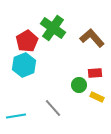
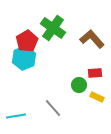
brown L-shape: moved 1 px down
cyan hexagon: moved 7 px up
